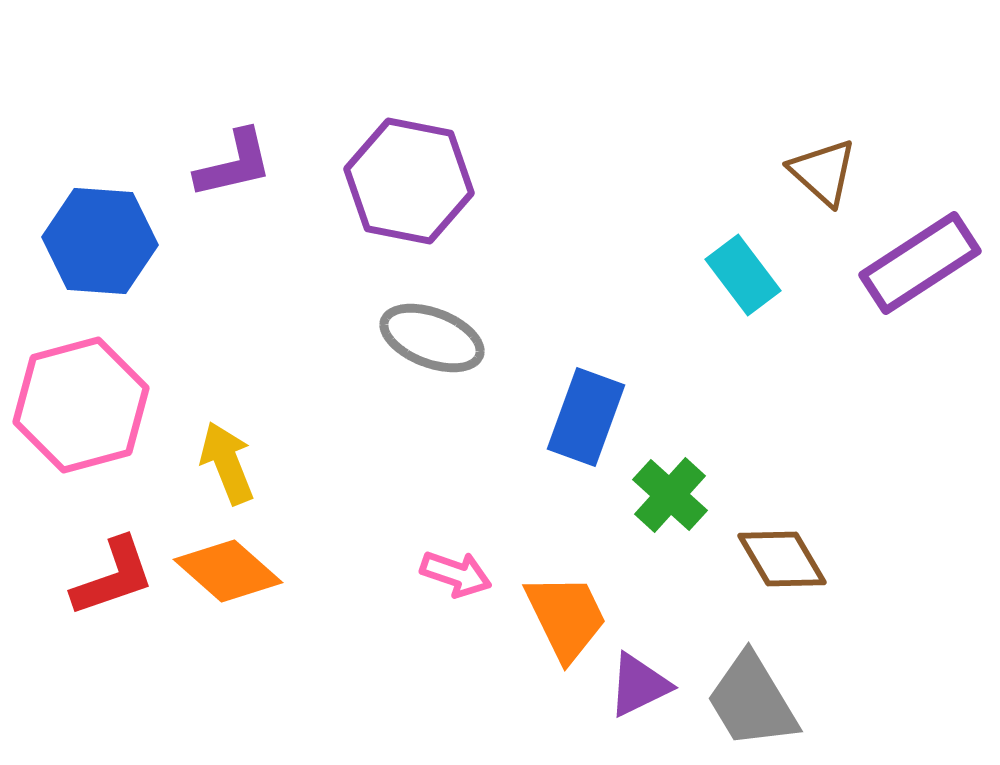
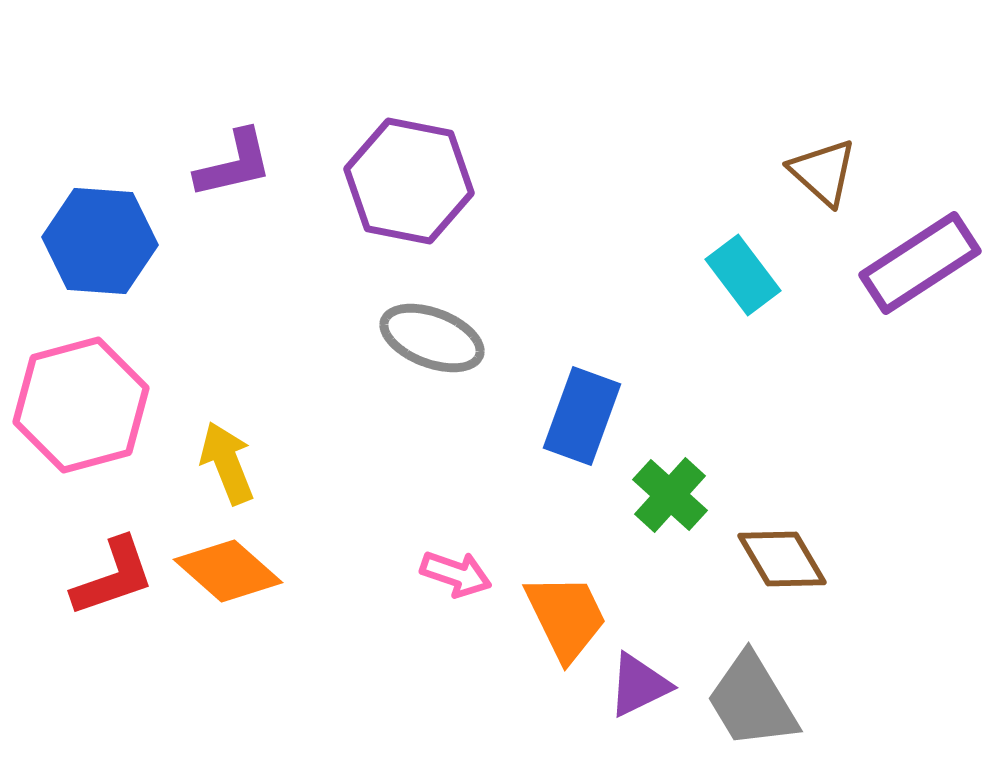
blue rectangle: moved 4 px left, 1 px up
